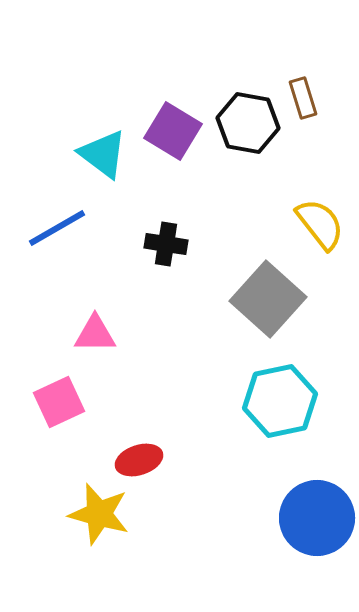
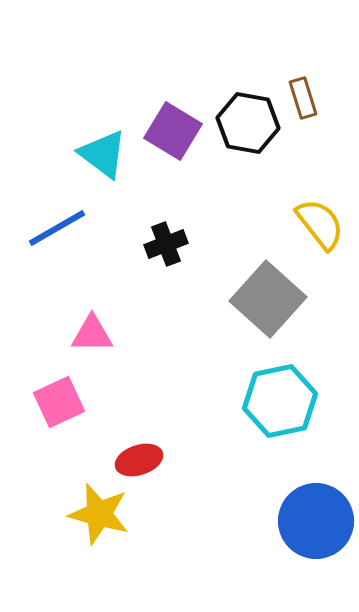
black cross: rotated 30 degrees counterclockwise
pink triangle: moved 3 px left
blue circle: moved 1 px left, 3 px down
